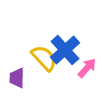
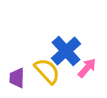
blue cross: moved 1 px right, 1 px down
yellow semicircle: moved 3 px right, 13 px down
